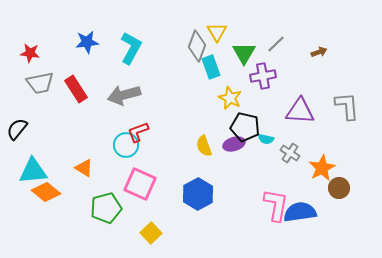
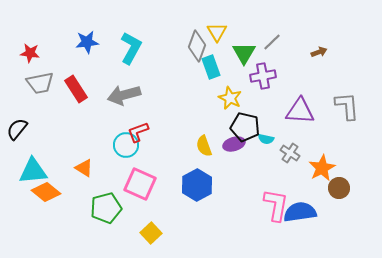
gray line: moved 4 px left, 2 px up
blue hexagon: moved 1 px left, 9 px up
